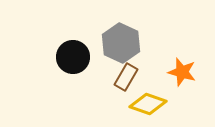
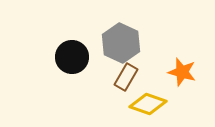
black circle: moved 1 px left
